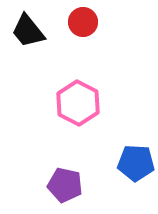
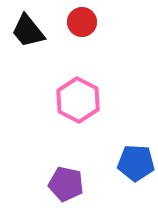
red circle: moved 1 px left
pink hexagon: moved 3 px up
purple pentagon: moved 1 px right, 1 px up
